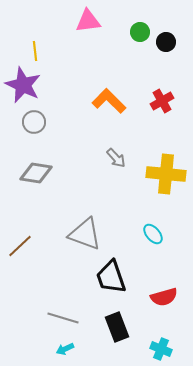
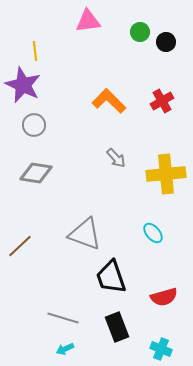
gray circle: moved 3 px down
yellow cross: rotated 12 degrees counterclockwise
cyan ellipse: moved 1 px up
